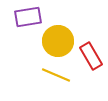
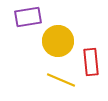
red rectangle: moved 6 px down; rotated 24 degrees clockwise
yellow line: moved 5 px right, 5 px down
